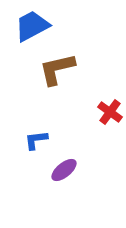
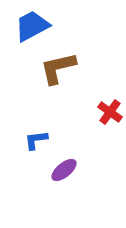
brown L-shape: moved 1 px right, 1 px up
